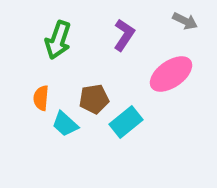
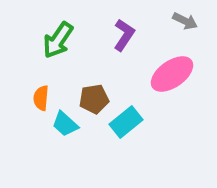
green arrow: rotated 15 degrees clockwise
pink ellipse: moved 1 px right
